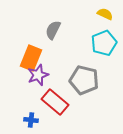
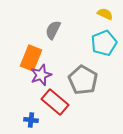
purple star: moved 3 px right
gray pentagon: moved 1 px left; rotated 16 degrees clockwise
